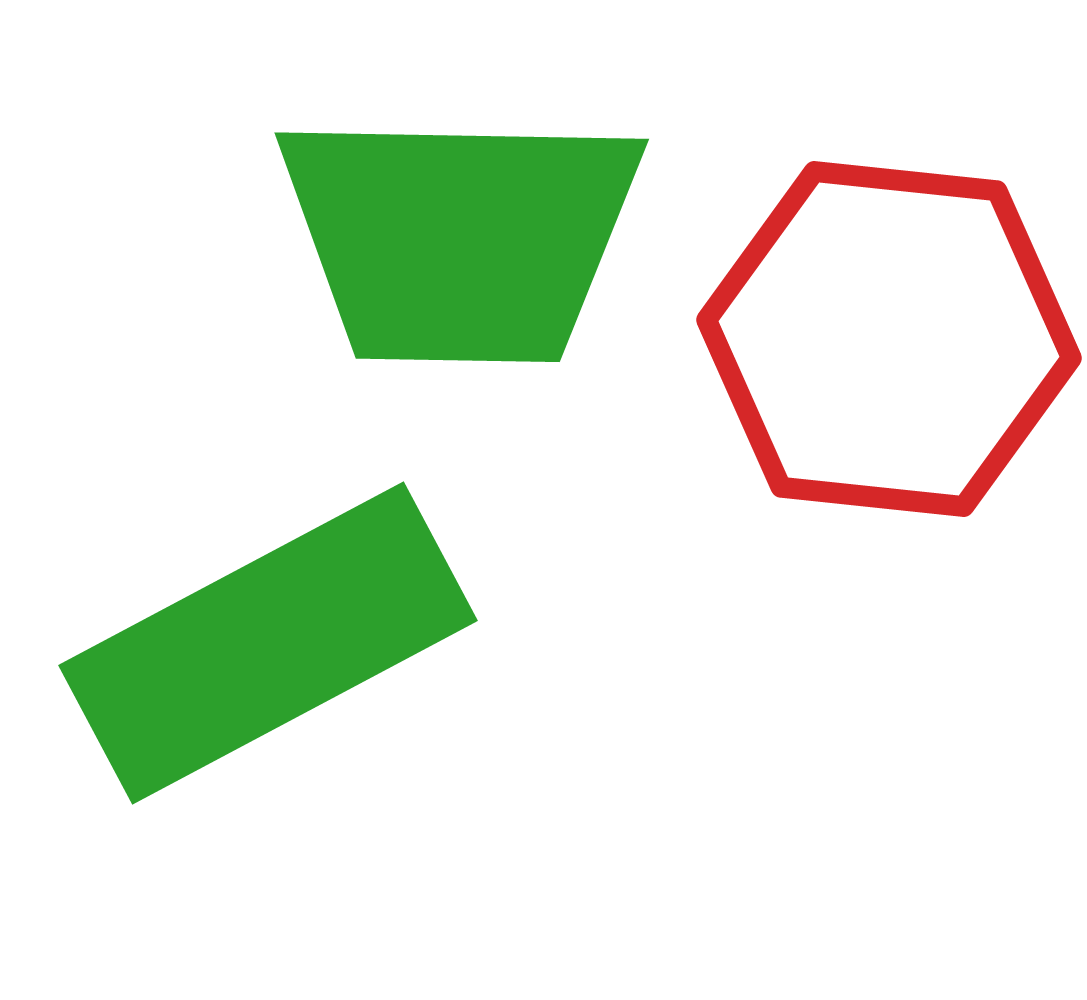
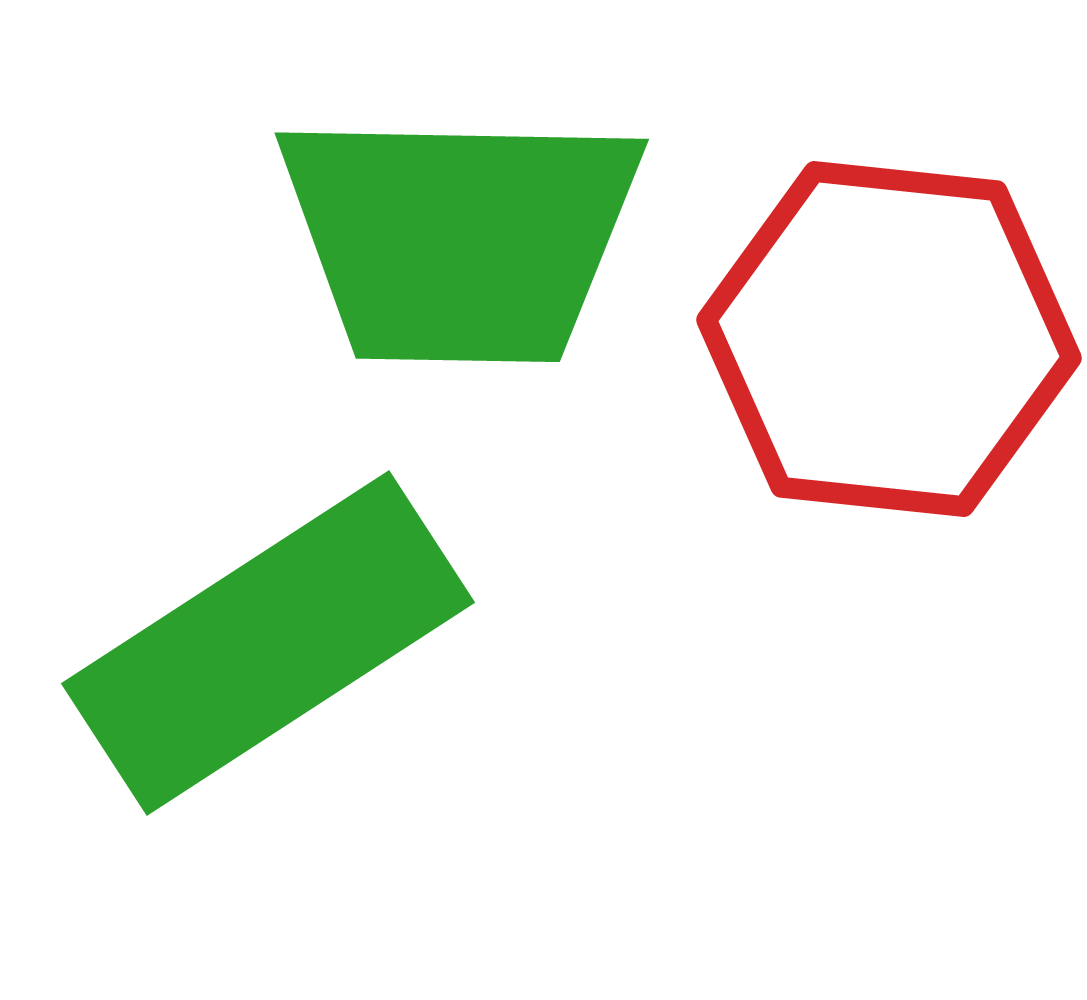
green rectangle: rotated 5 degrees counterclockwise
